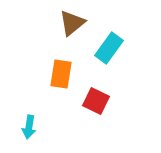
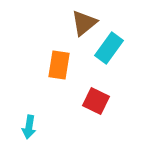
brown triangle: moved 12 px right
orange rectangle: moved 2 px left, 9 px up
